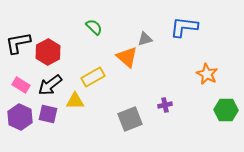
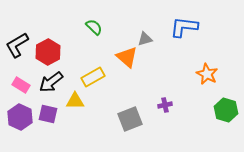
black L-shape: moved 1 px left, 2 px down; rotated 20 degrees counterclockwise
black arrow: moved 1 px right, 3 px up
green hexagon: rotated 15 degrees clockwise
